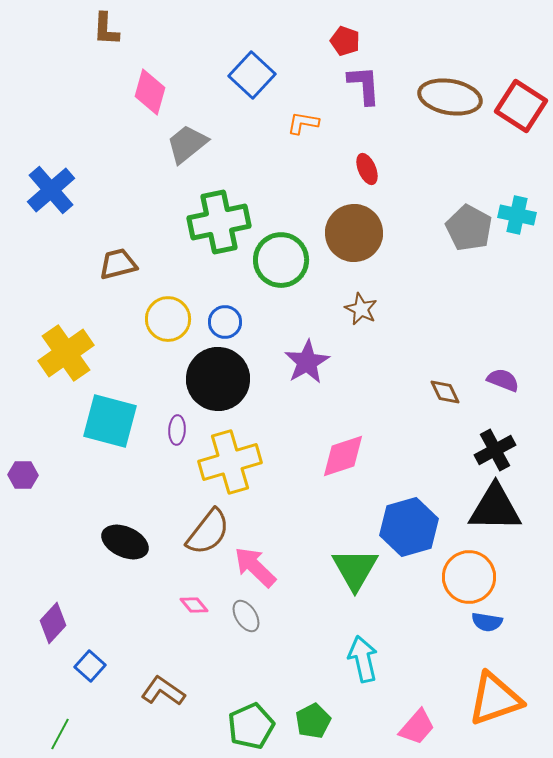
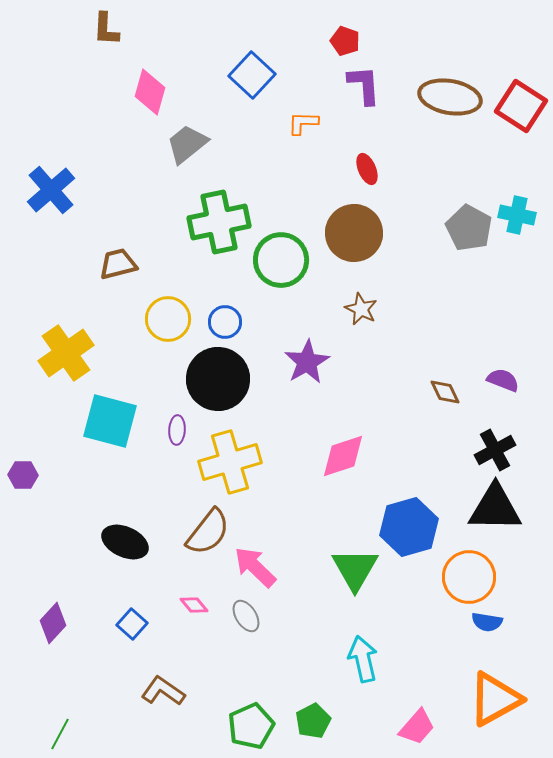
orange L-shape at (303, 123): rotated 8 degrees counterclockwise
blue square at (90, 666): moved 42 px right, 42 px up
orange triangle at (495, 699): rotated 10 degrees counterclockwise
